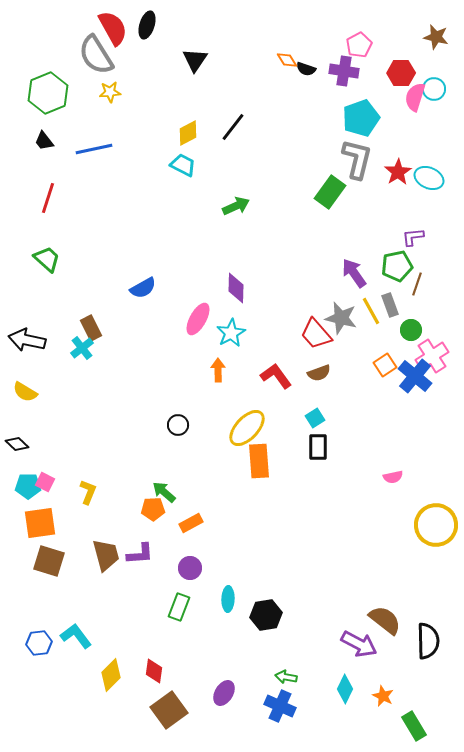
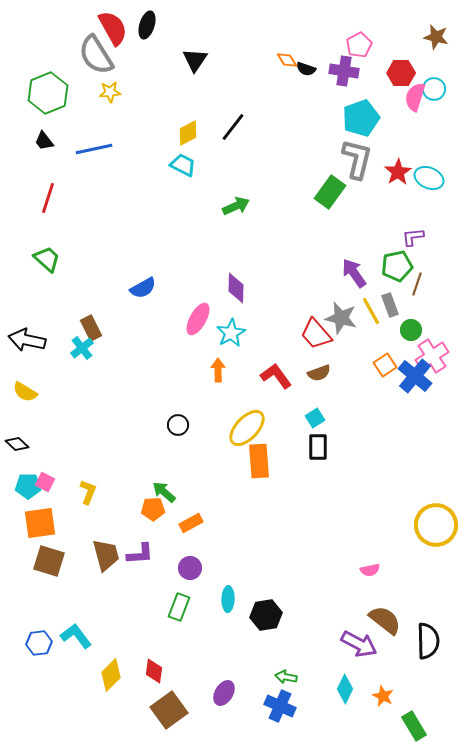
pink semicircle at (393, 477): moved 23 px left, 93 px down
